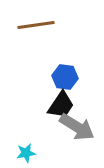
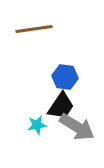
brown line: moved 2 px left, 4 px down
black trapezoid: moved 1 px down
cyan star: moved 11 px right, 28 px up
